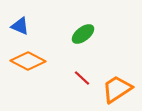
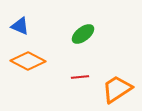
red line: moved 2 px left, 1 px up; rotated 48 degrees counterclockwise
